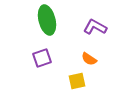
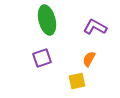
orange semicircle: rotated 84 degrees clockwise
